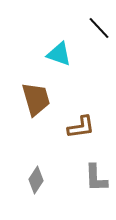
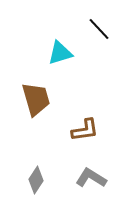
black line: moved 1 px down
cyan triangle: moved 1 px right, 1 px up; rotated 36 degrees counterclockwise
brown L-shape: moved 4 px right, 3 px down
gray L-shape: moved 5 px left; rotated 124 degrees clockwise
